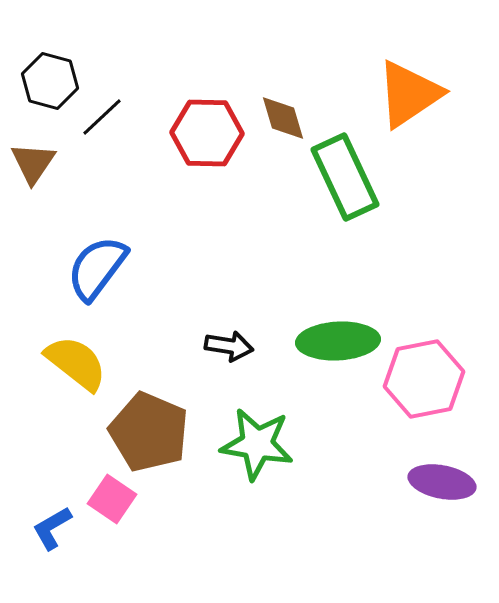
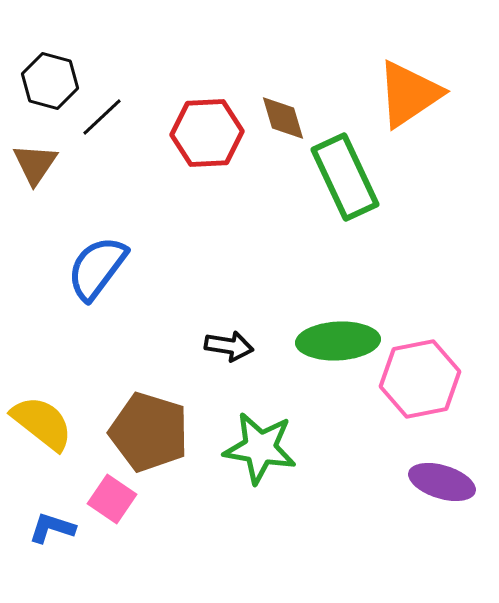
red hexagon: rotated 4 degrees counterclockwise
brown triangle: moved 2 px right, 1 px down
yellow semicircle: moved 34 px left, 60 px down
pink hexagon: moved 4 px left
brown pentagon: rotated 6 degrees counterclockwise
green star: moved 3 px right, 4 px down
purple ellipse: rotated 6 degrees clockwise
blue L-shape: rotated 48 degrees clockwise
